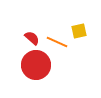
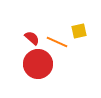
red circle: moved 2 px right, 1 px up
